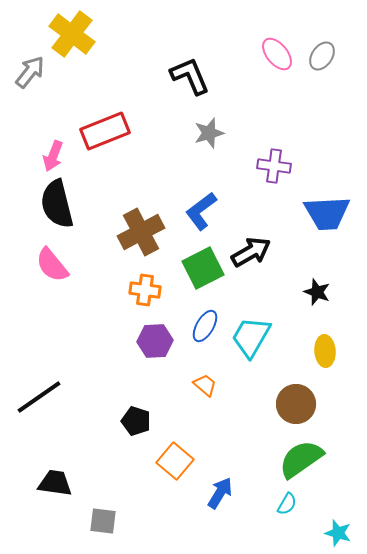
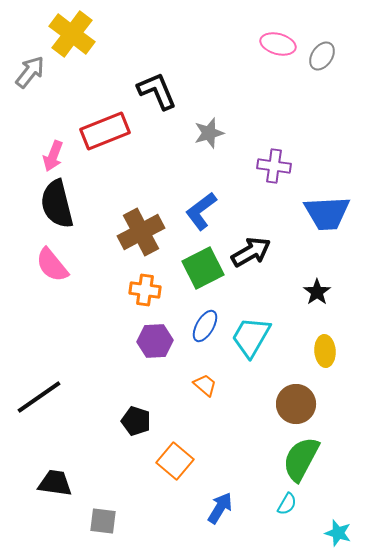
pink ellipse: moved 1 px right, 10 px up; rotated 36 degrees counterclockwise
black L-shape: moved 33 px left, 15 px down
black star: rotated 16 degrees clockwise
green semicircle: rotated 27 degrees counterclockwise
blue arrow: moved 15 px down
